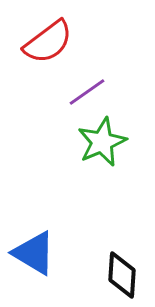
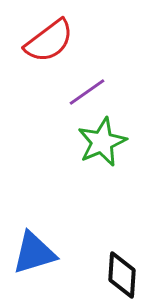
red semicircle: moved 1 px right, 1 px up
blue triangle: rotated 48 degrees counterclockwise
